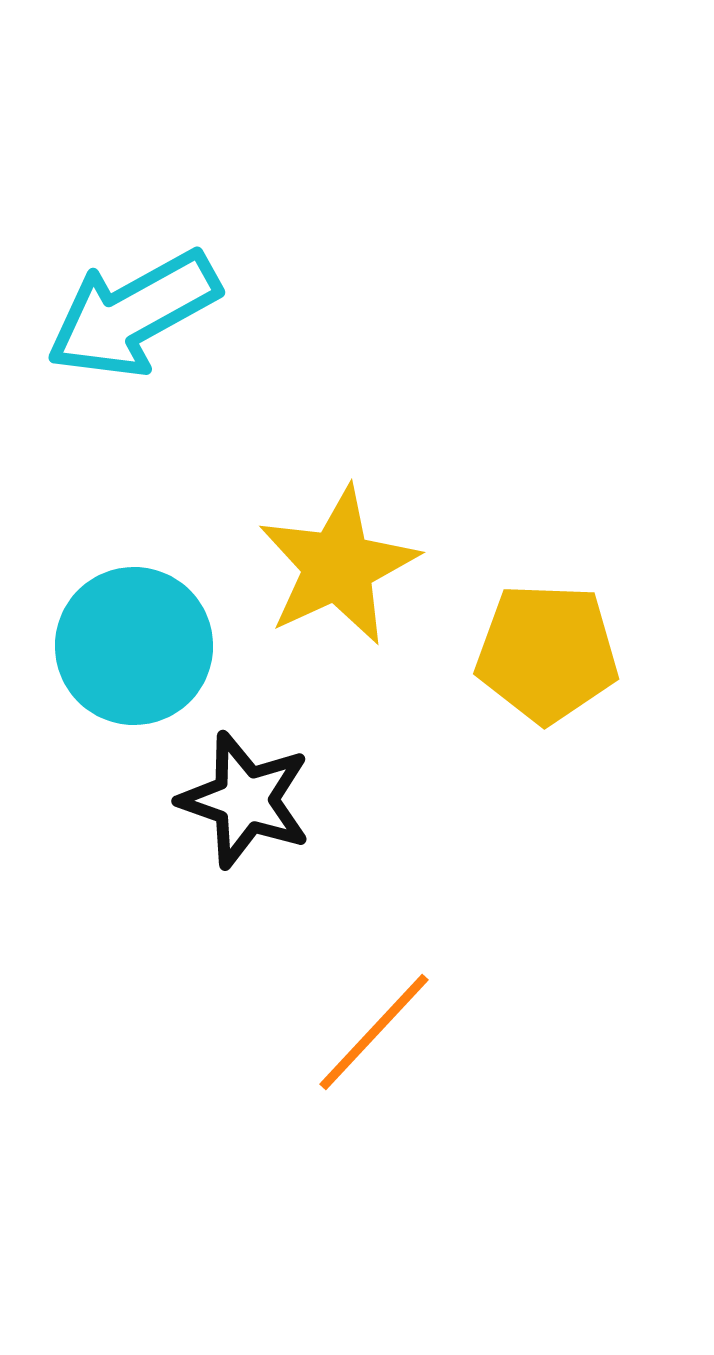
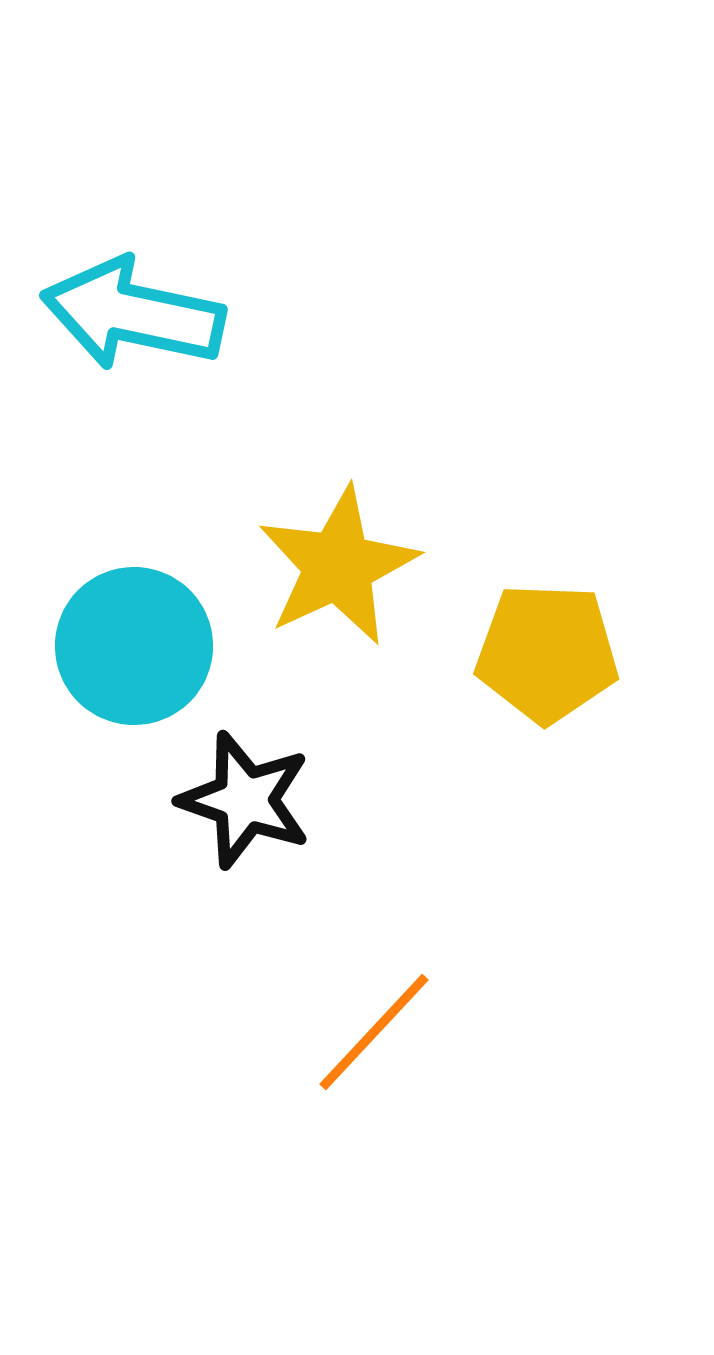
cyan arrow: rotated 41 degrees clockwise
